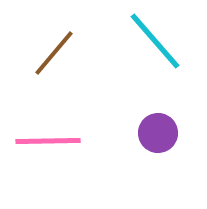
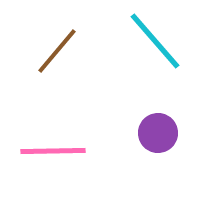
brown line: moved 3 px right, 2 px up
pink line: moved 5 px right, 10 px down
